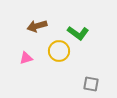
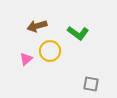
yellow circle: moved 9 px left
pink triangle: moved 1 px down; rotated 24 degrees counterclockwise
